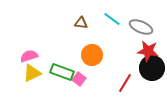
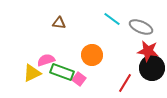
brown triangle: moved 22 px left
pink semicircle: moved 17 px right, 4 px down
